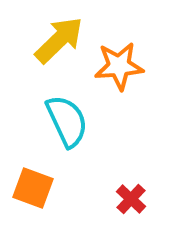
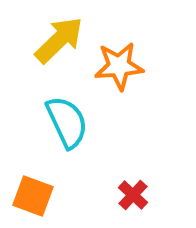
cyan semicircle: moved 1 px down
orange square: moved 8 px down
red cross: moved 2 px right, 4 px up
